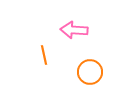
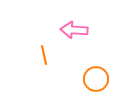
orange circle: moved 6 px right, 7 px down
